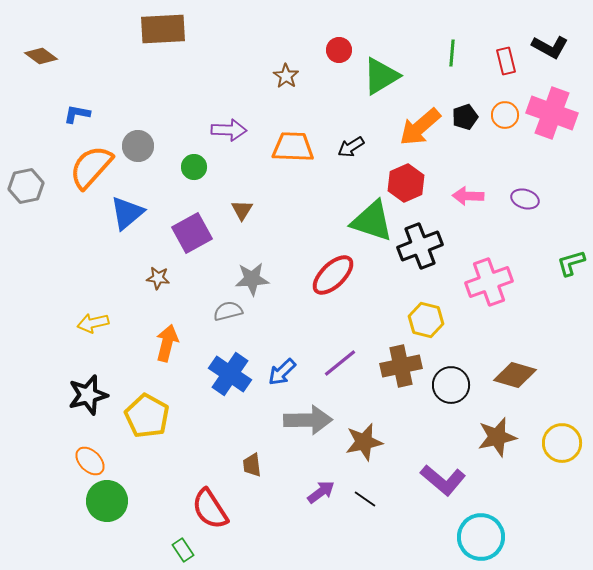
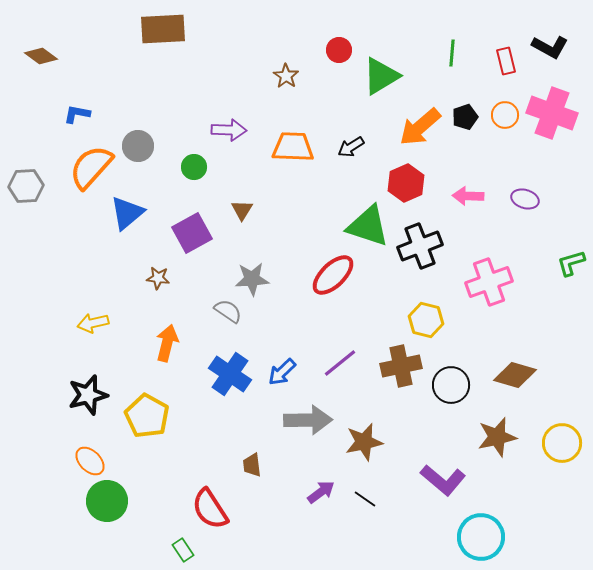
gray hexagon at (26, 186): rotated 8 degrees clockwise
green triangle at (372, 221): moved 4 px left, 5 px down
gray semicircle at (228, 311): rotated 48 degrees clockwise
